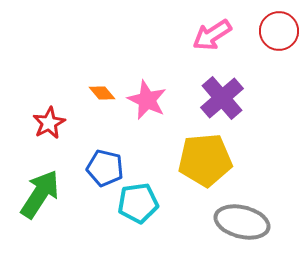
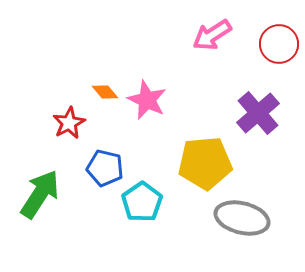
red circle: moved 13 px down
orange diamond: moved 3 px right, 1 px up
purple cross: moved 36 px right, 15 px down
red star: moved 20 px right
yellow pentagon: moved 3 px down
cyan pentagon: moved 4 px right, 1 px up; rotated 27 degrees counterclockwise
gray ellipse: moved 4 px up
